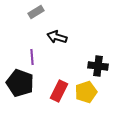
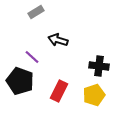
black arrow: moved 1 px right, 3 px down
purple line: rotated 42 degrees counterclockwise
black cross: moved 1 px right
black pentagon: moved 2 px up
yellow pentagon: moved 8 px right, 3 px down
